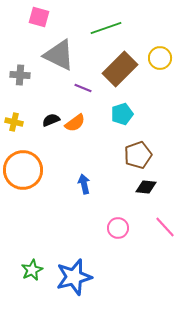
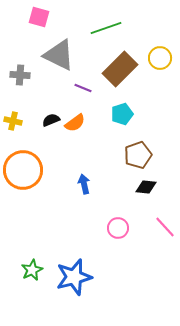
yellow cross: moved 1 px left, 1 px up
